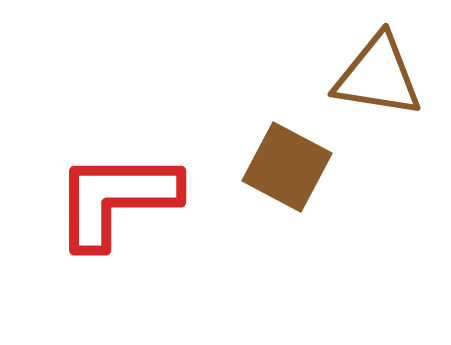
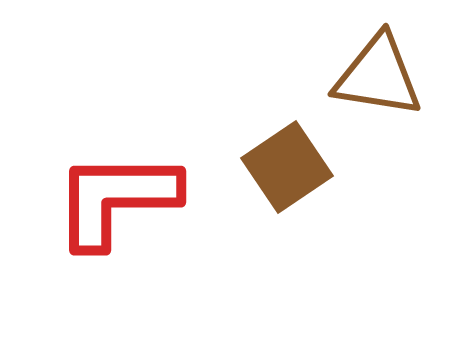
brown square: rotated 28 degrees clockwise
